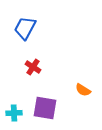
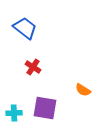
blue trapezoid: rotated 100 degrees clockwise
